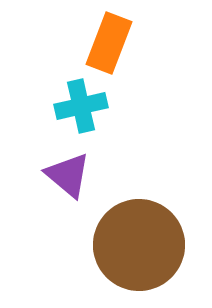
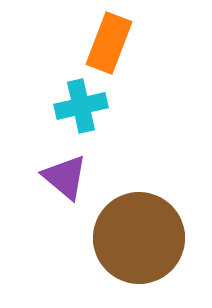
purple triangle: moved 3 px left, 2 px down
brown circle: moved 7 px up
